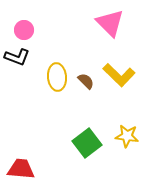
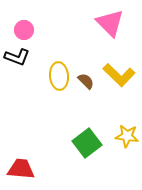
yellow ellipse: moved 2 px right, 1 px up
